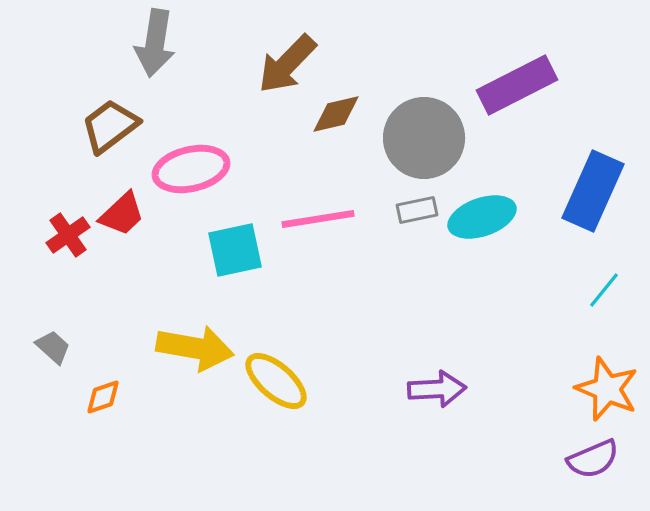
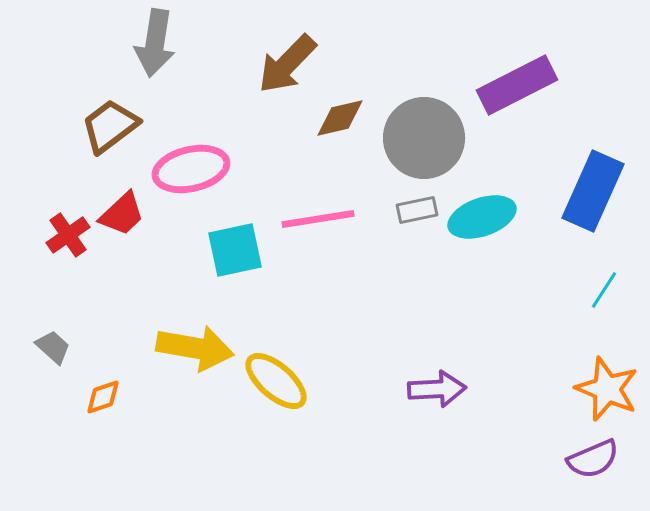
brown diamond: moved 4 px right, 4 px down
cyan line: rotated 6 degrees counterclockwise
